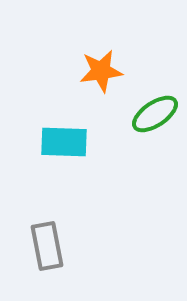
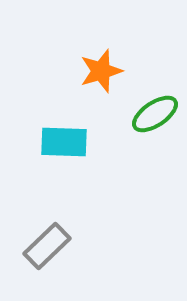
orange star: rotated 9 degrees counterclockwise
gray rectangle: rotated 57 degrees clockwise
